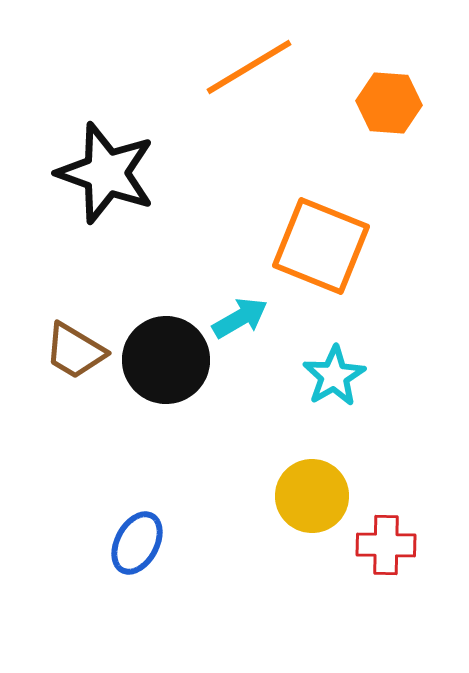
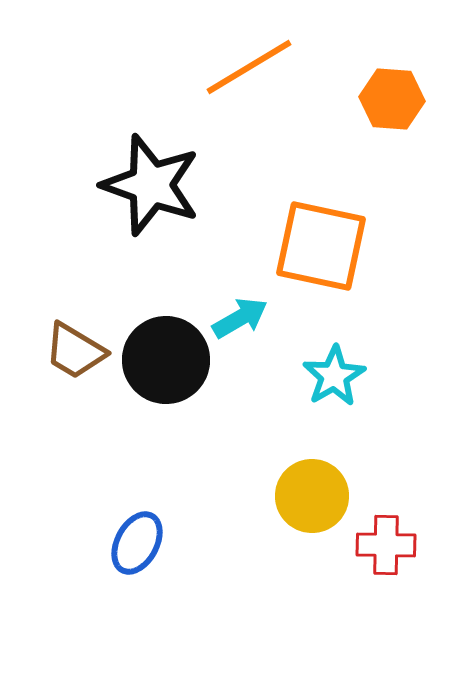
orange hexagon: moved 3 px right, 4 px up
black star: moved 45 px right, 12 px down
orange square: rotated 10 degrees counterclockwise
